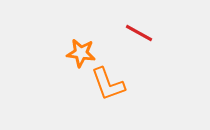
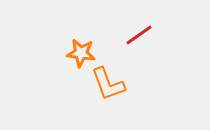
red line: moved 2 px down; rotated 64 degrees counterclockwise
